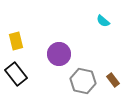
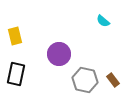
yellow rectangle: moved 1 px left, 5 px up
black rectangle: rotated 50 degrees clockwise
gray hexagon: moved 2 px right, 1 px up
